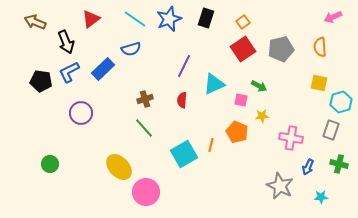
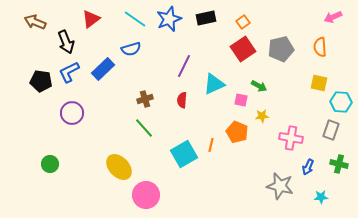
black rectangle: rotated 60 degrees clockwise
cyan hexagon: rotated 20 degrees clockwise
purple circle: moved 9 px left
gray star: rotated 12 degrees counterclockwise
pink circle: moved 3 px down
